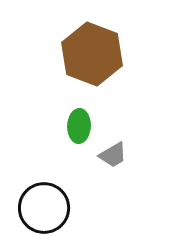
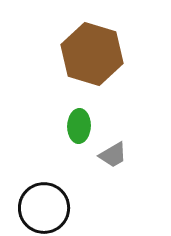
brown hexagon: rotated 4 degrees counterclockwise
